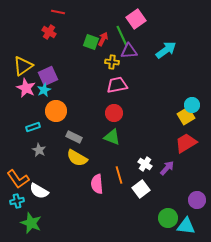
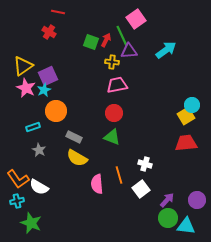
red arrow: moved 3 px right, 1 px down
red trapezoid: rotated 25 degrees clockwise
white cross: rotated 16 degrees counterclockwise
purple arrow: moved 32 px down
white semicircle: moved 4 px up
